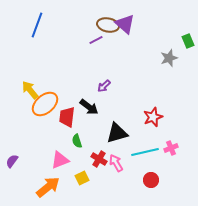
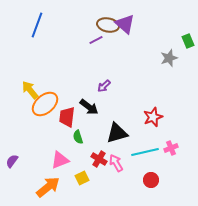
green semicircle: moved 1 px right, 4 px up
